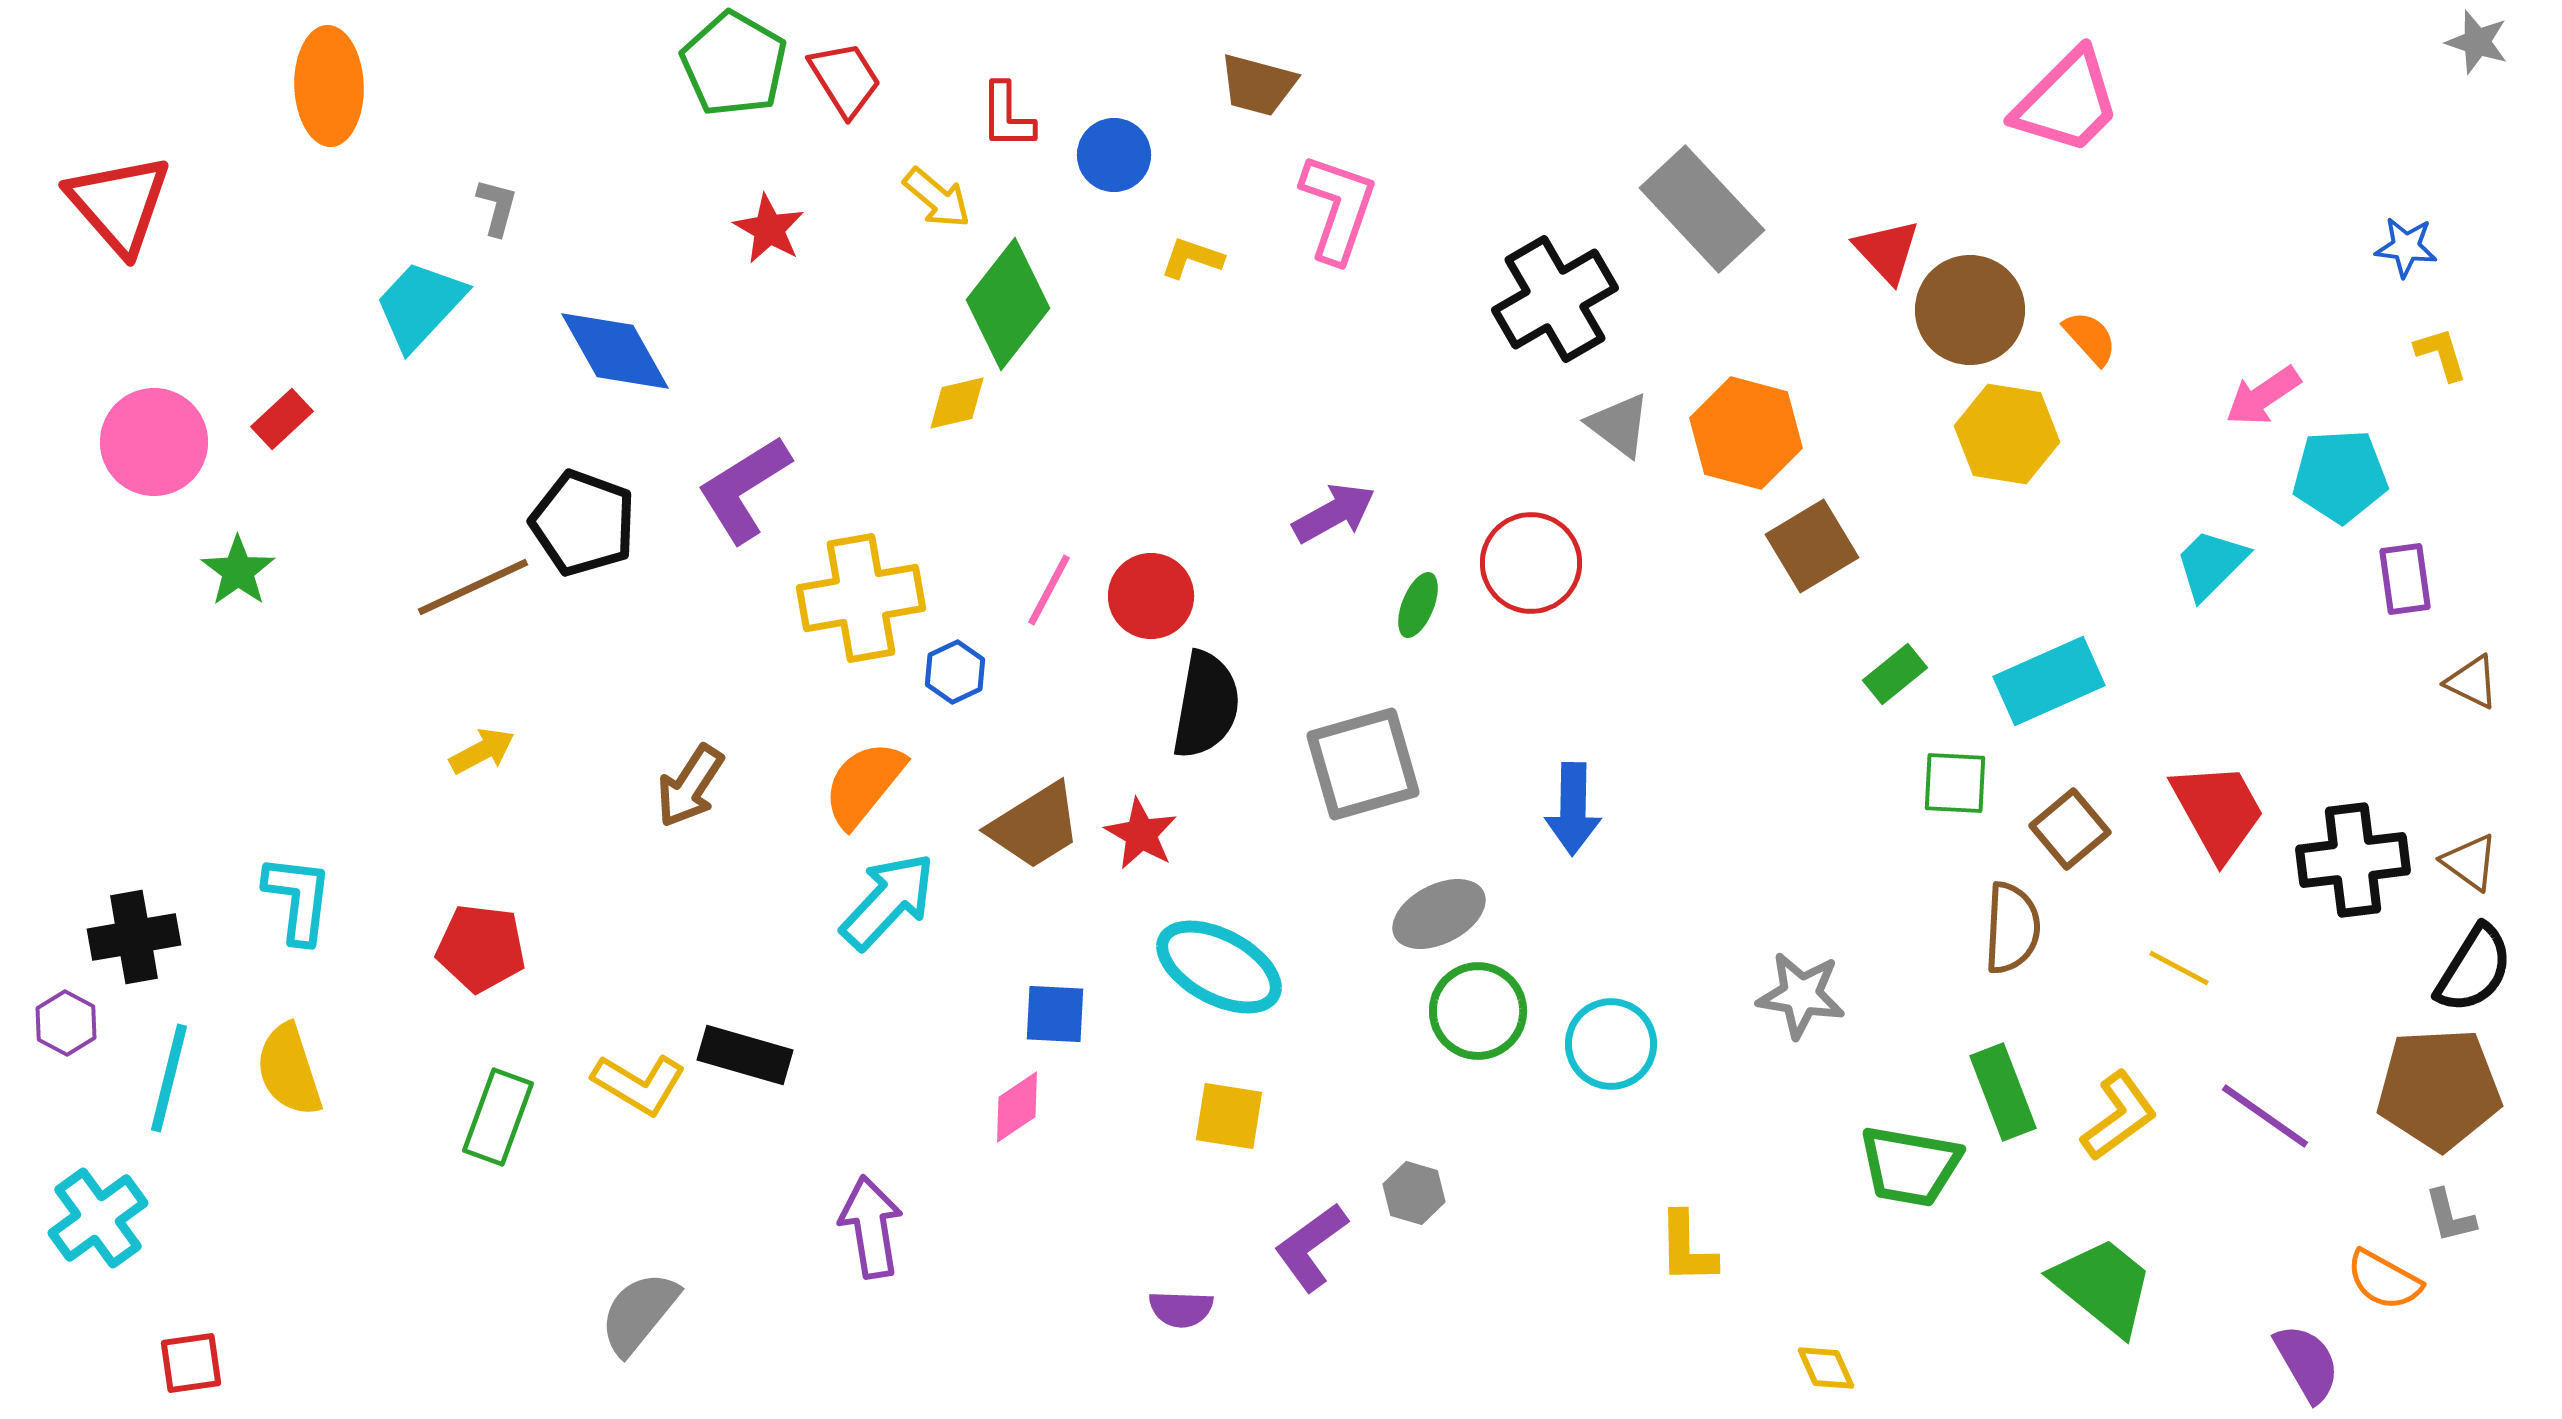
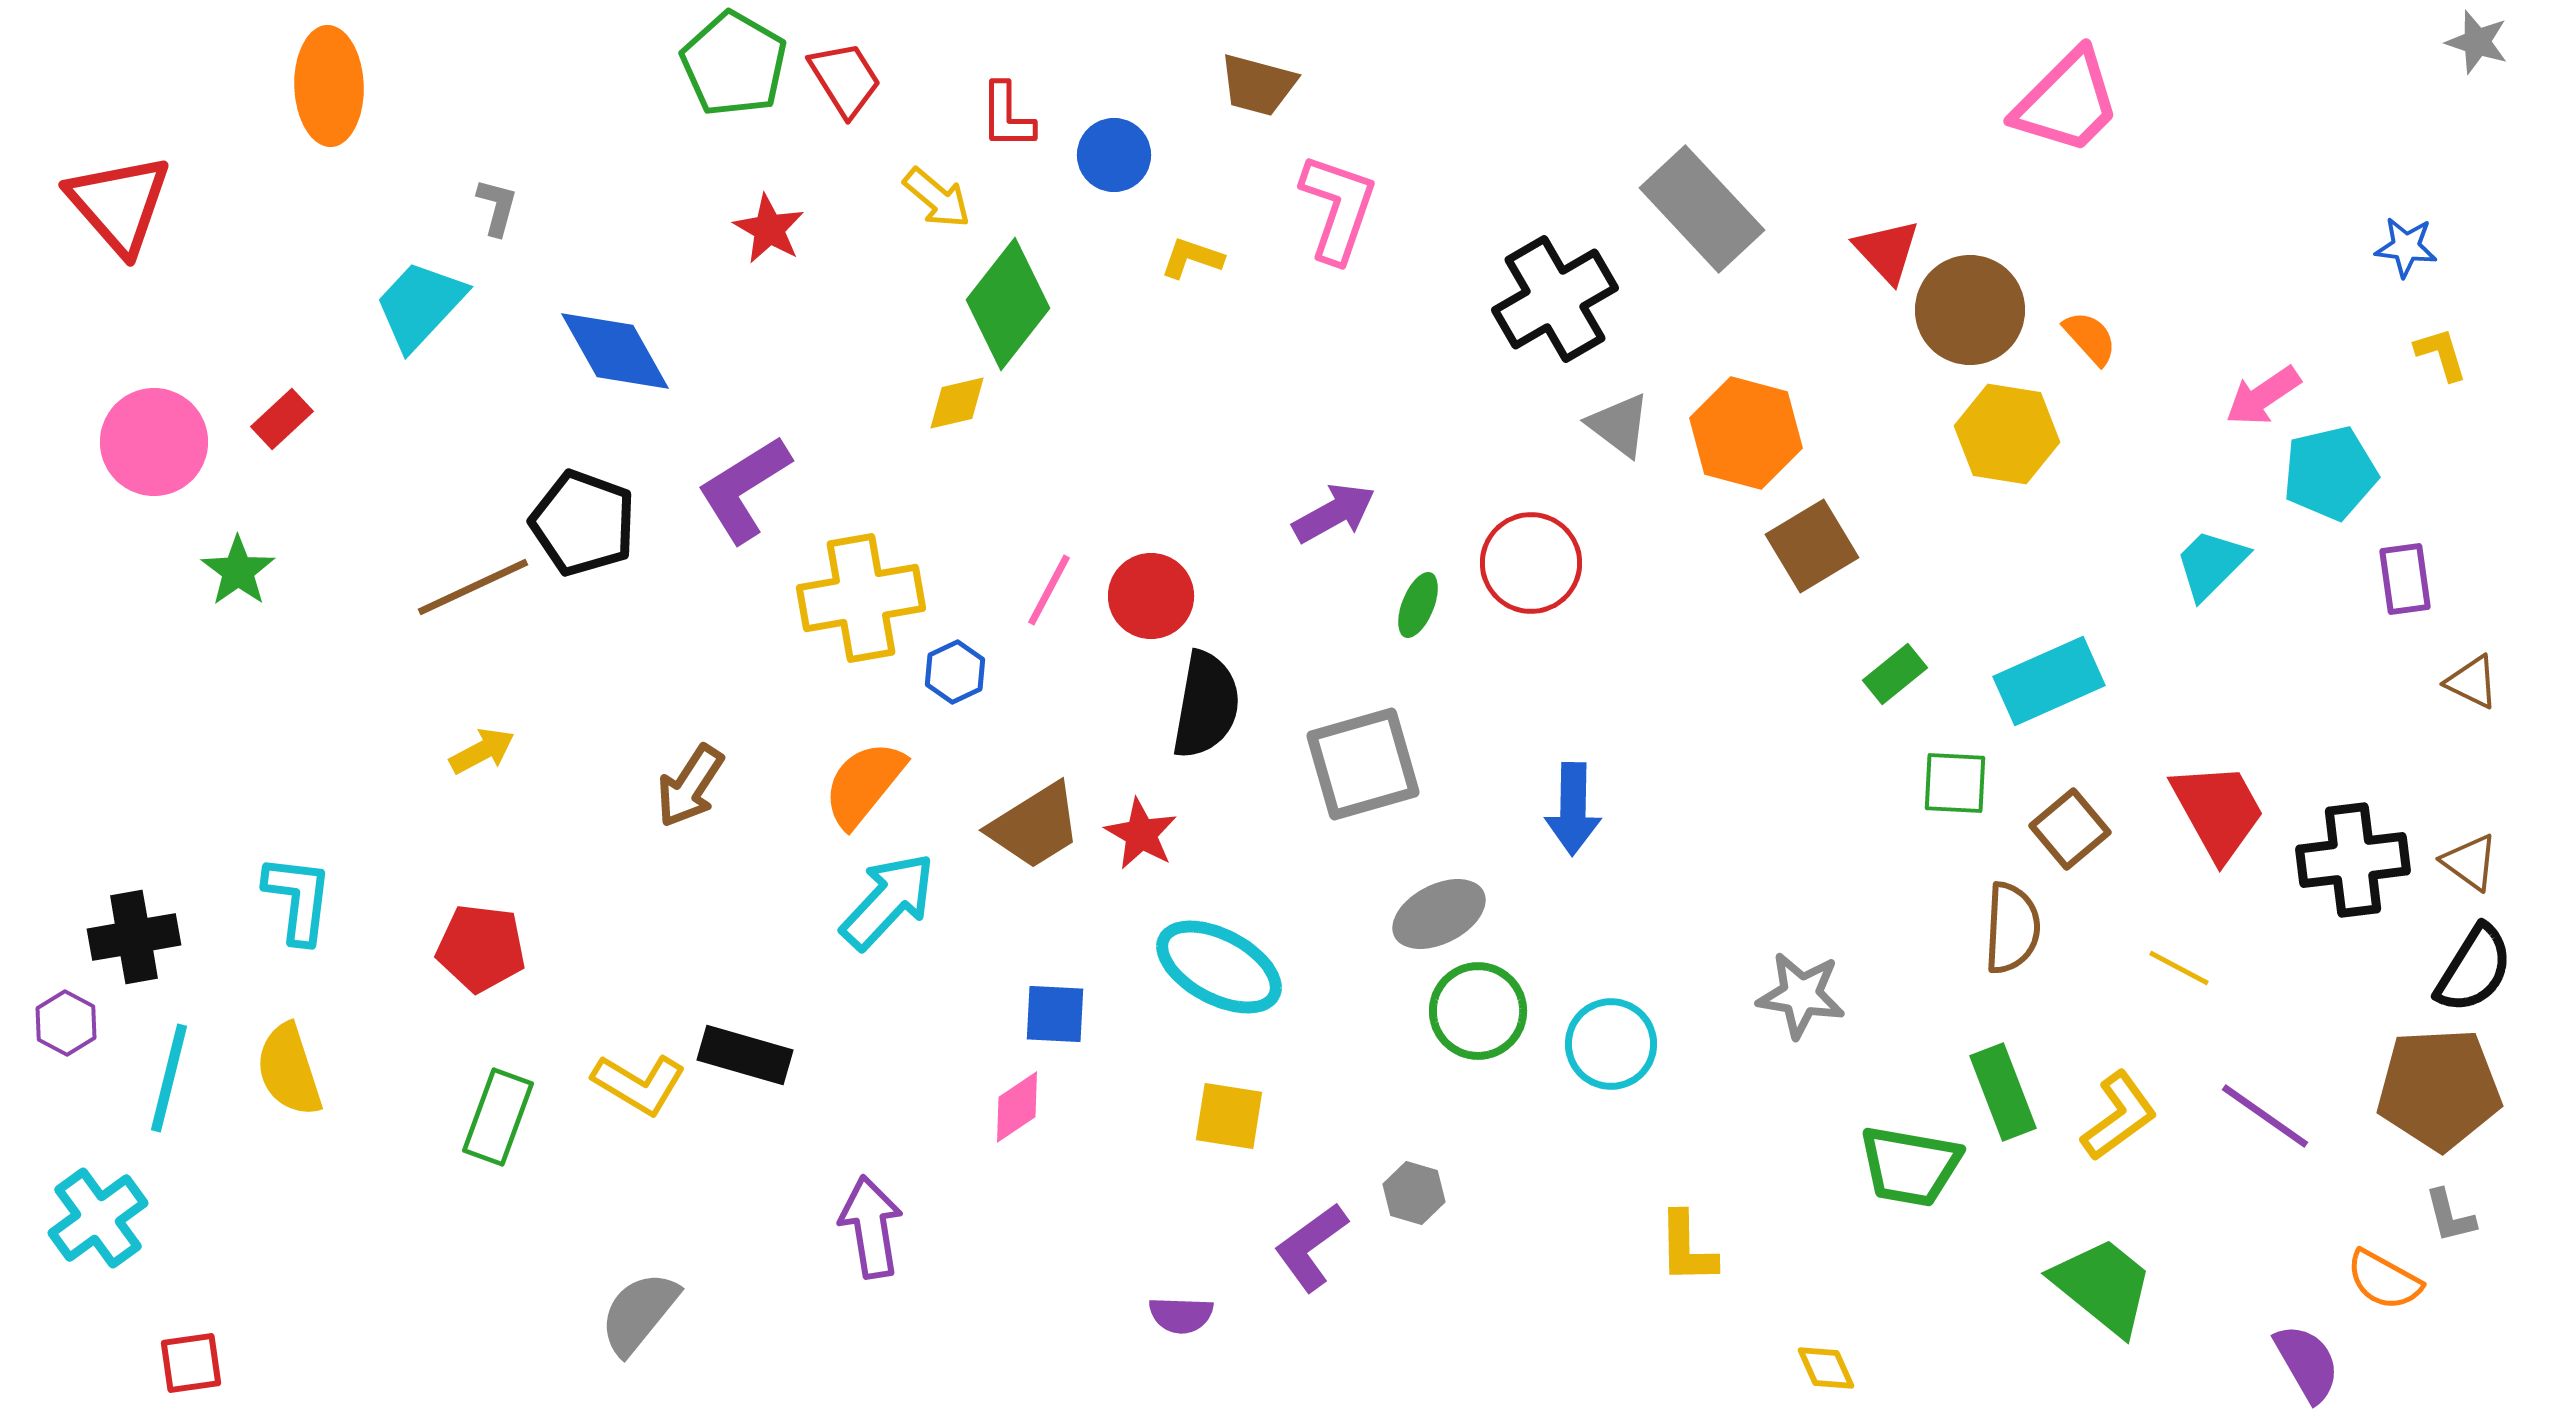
cyan pentagon at (2340, 476): moved 10 px left, 3 px up; rotated 10 degrees counterclockwise
purple semicircle at (1181, 1309): moved 6 px down
